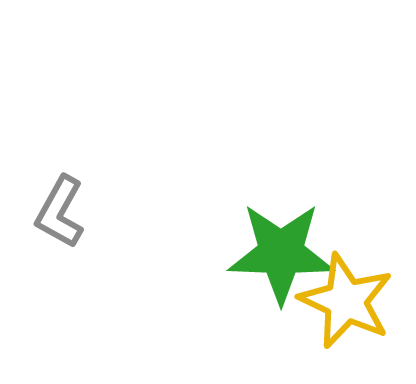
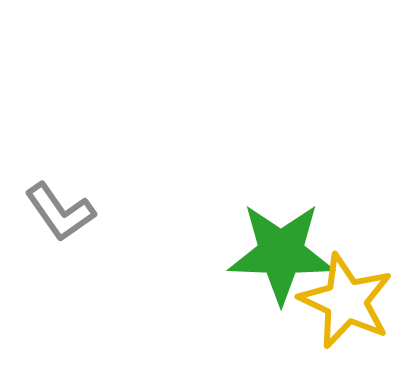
gray L-shape: rotated 64 degrees counterclockwise
